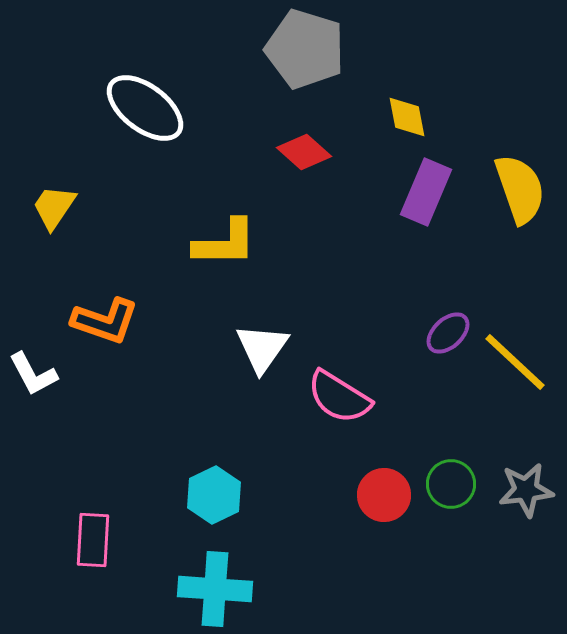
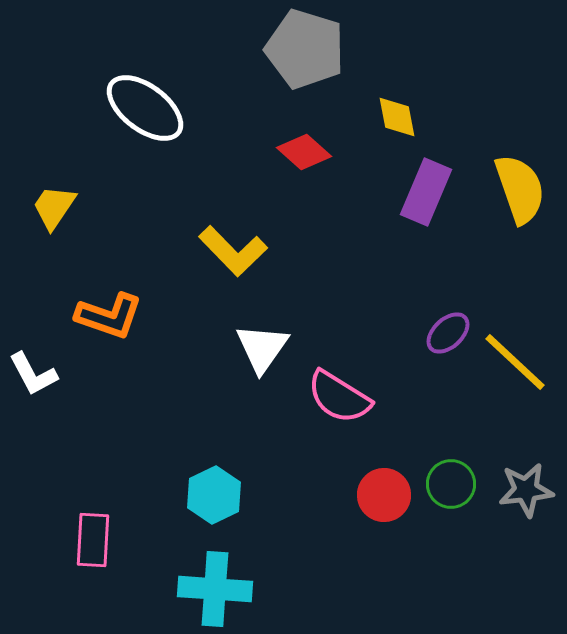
yellow diamond: moved 10 px left
yellow L-shape: moved 8 px right, 8 px down; rotated 46 degrees clockwise
orange L-shape: moved 4 px right, 5 px up
